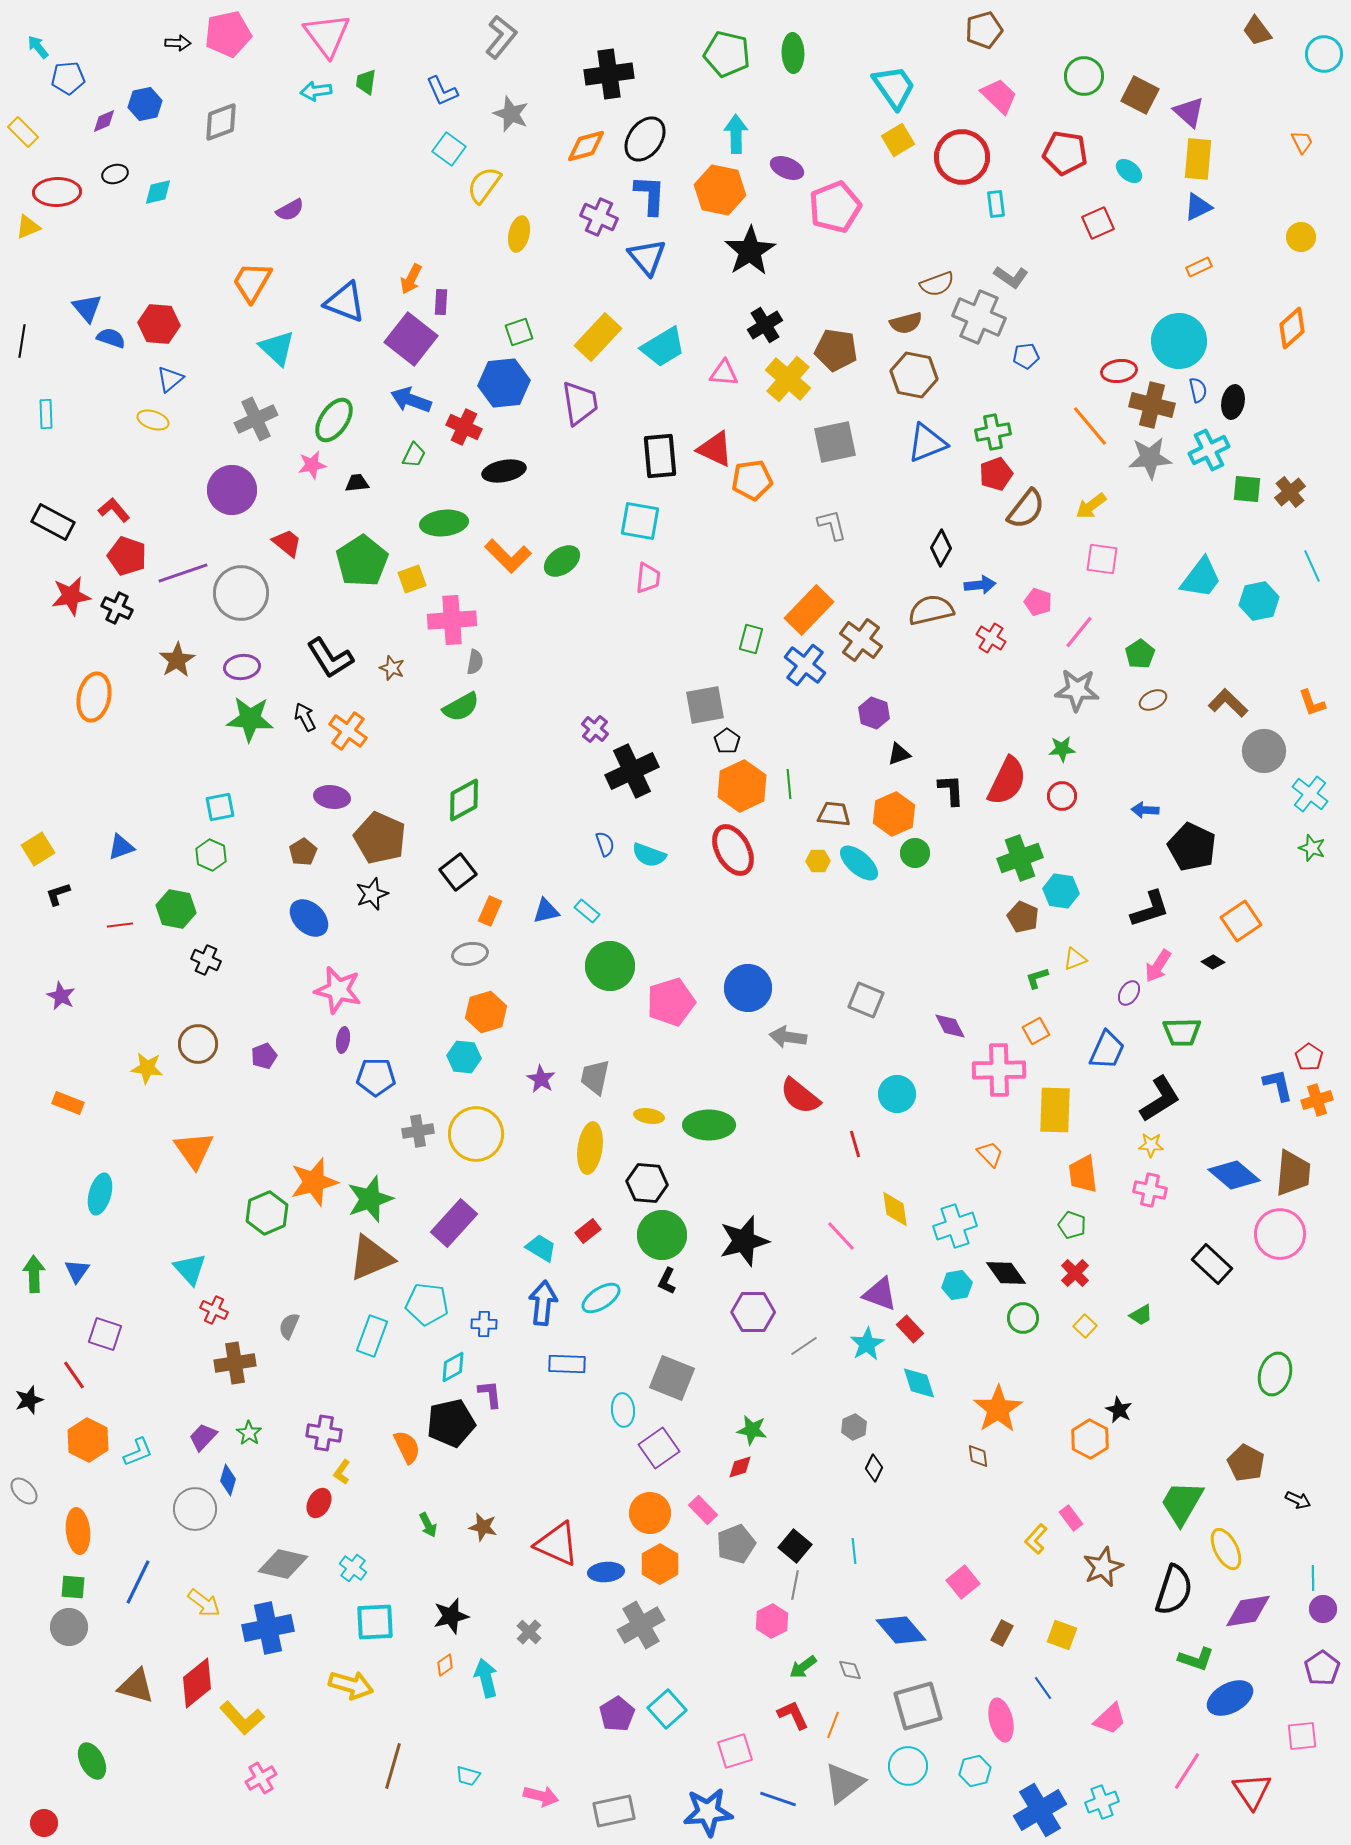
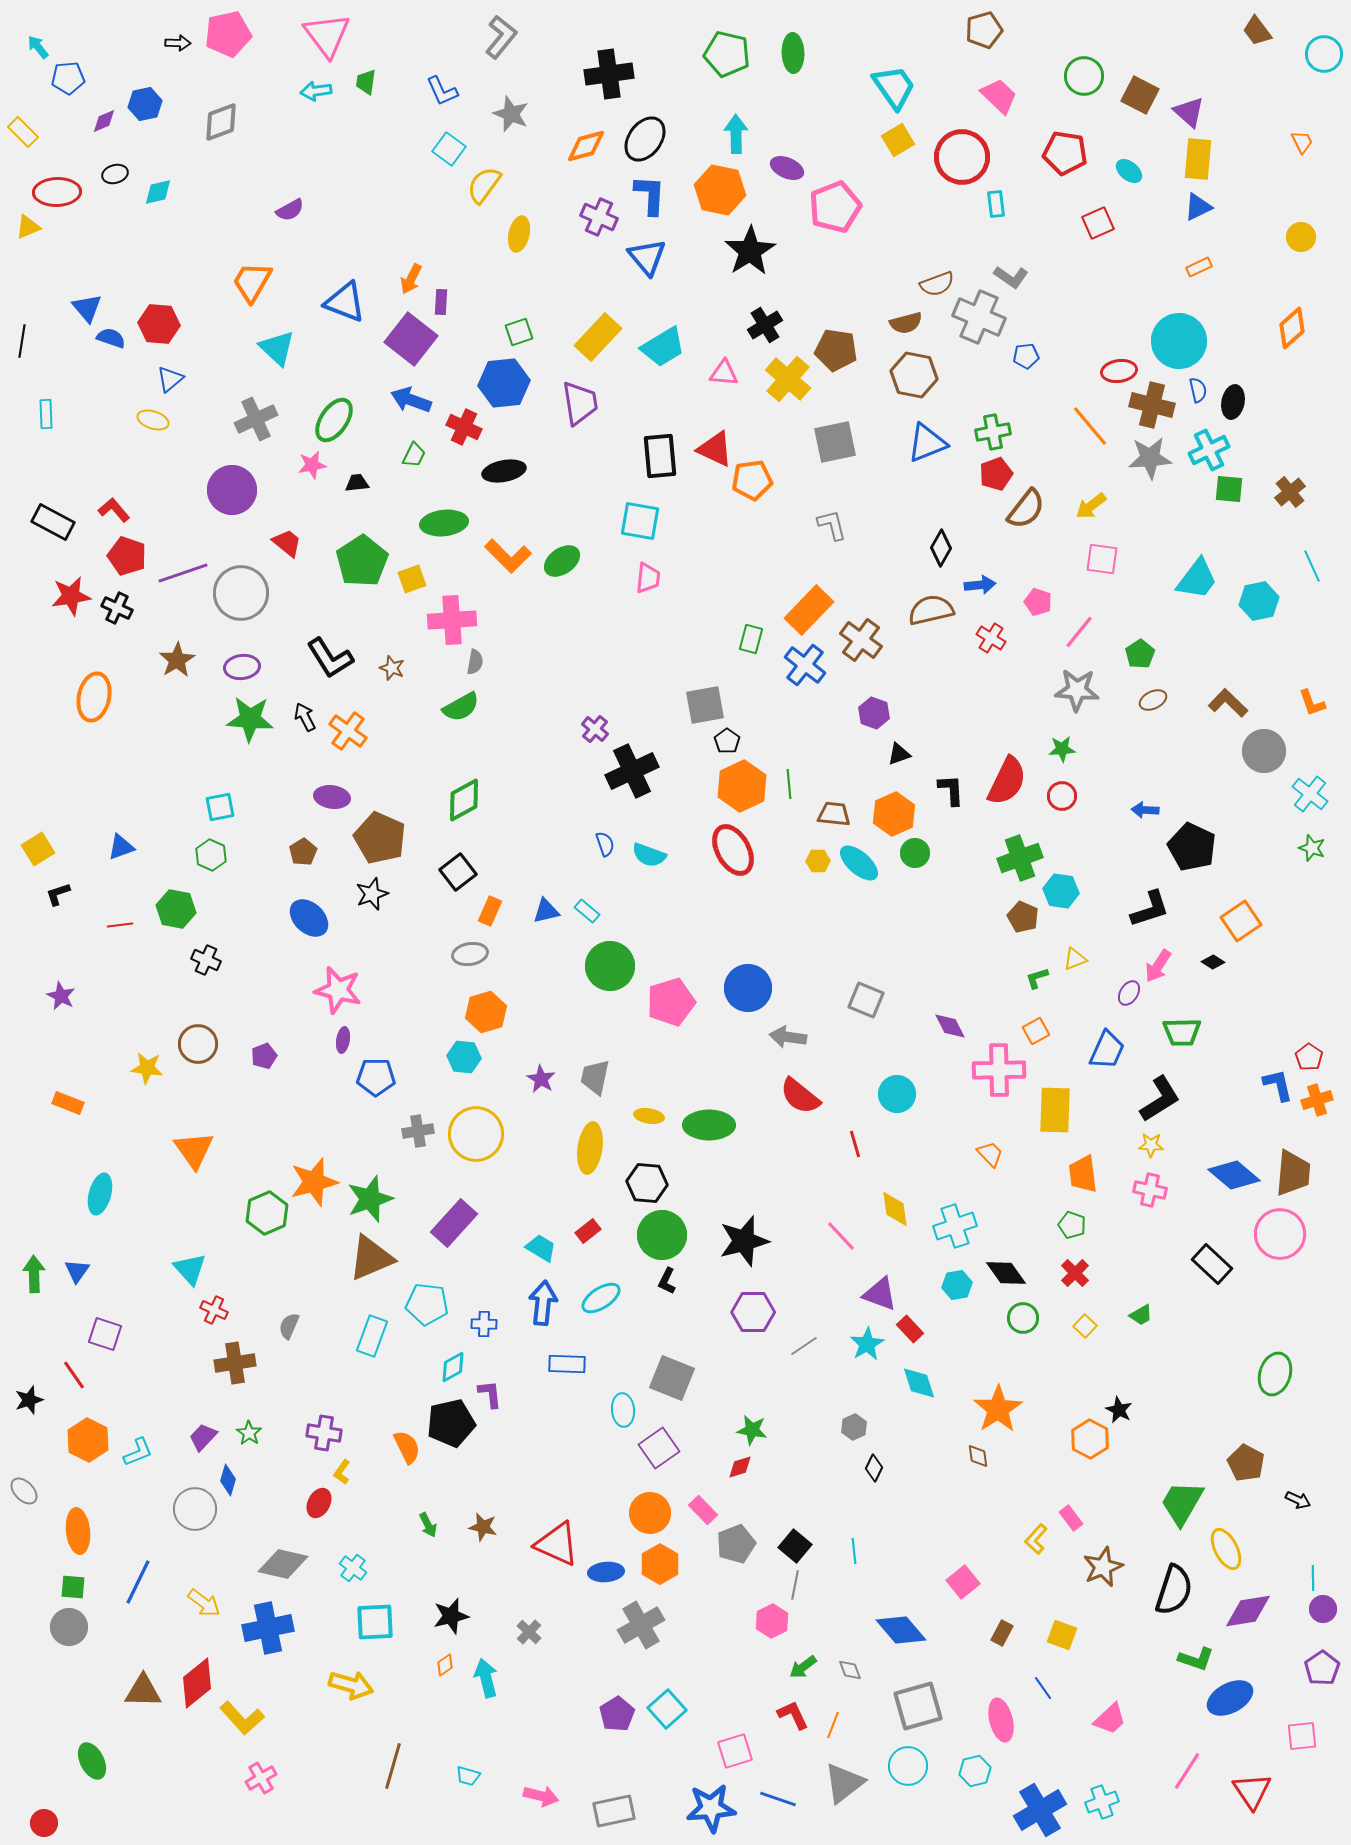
green square at (1247, 489): moved 18 px left
cyan trapezoid at (1201, 578): moved 4 px left, 1 px down
brown triangle at (136, 1686): moved 7 px right, 5 px down; rotated 15 degrees counterclockwise
blue star at (708, 1812): moved 3 px right, 4 px up
